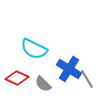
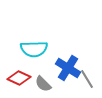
cyan semicircle: rotated 28 degrees counterclockwise
blue cross: moved 1 px left, 1 px up
red diamond: moved 2 px right
